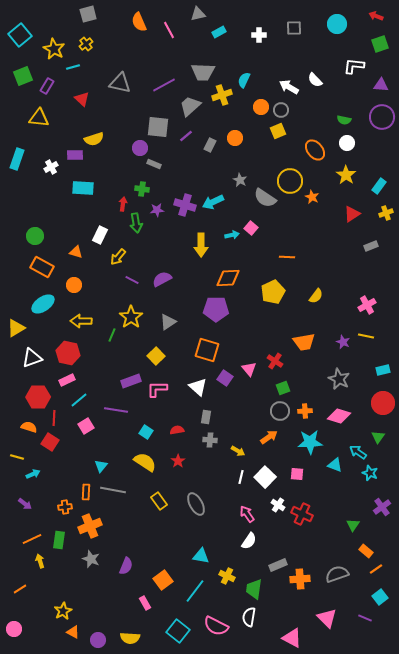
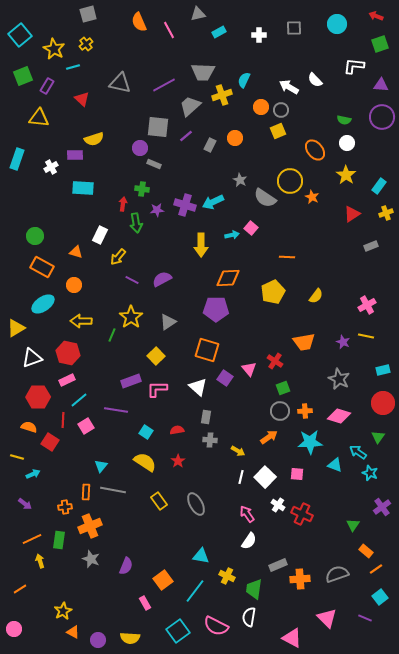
red line at (54, 418): moved 9 px right, 2 px down
cyan square at (178, 631): rotated 15 degrees clockwise
